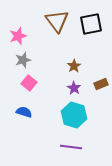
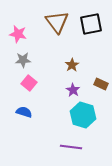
brown triangle: moved 1 px down
pink star: moved 2 px up; rotated 30 degrees clockwise
gray star: rotated 14 degrees clockwise
brown star: moved 2 px left, 1 px up
brown rectangle: rotated 48 degrees clockwise
purple star: moved 1 px left, 2 px down
cyan hexagon: moved 9 px right
